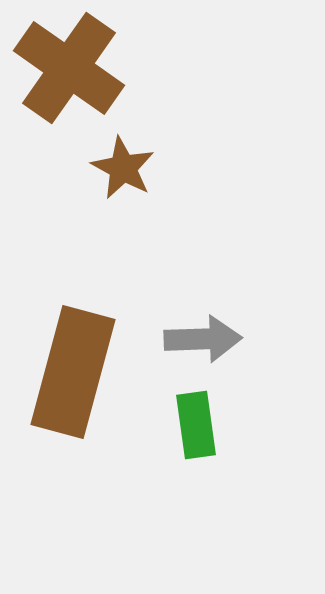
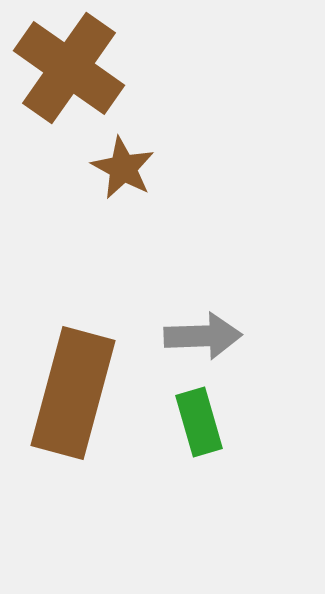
gray arrow: moved 3 px up
brown rectangle: moved 21 px down
green rectangle: moved 3 px right, 3 px up; rotated 8 degrees counterclockwise
